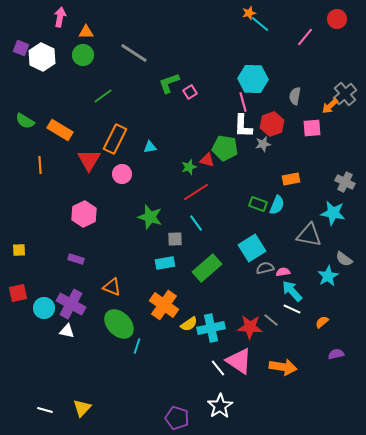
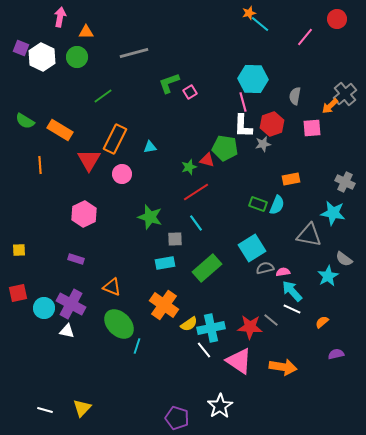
gray line at (134, 53): rotated 48 degrees counterclockwise
green circle at (83, 55): moved 6 px left, 2 px down
white line at (218, 368): moved 14 px left, 18 px up
